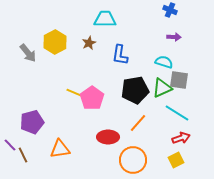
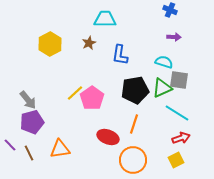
yellow hexagon: moved 5 px left, 2 px down
gray arrow: moved 47 px down
yellow line: rotated 66 degrees counterclockwise
orange line: moved 4 px left, 1 px down; rotated 24 degrees counterclockwise
red ellipse: rotated 20 degrees clockwise
brown line: moved 6 px right, 2 px up
